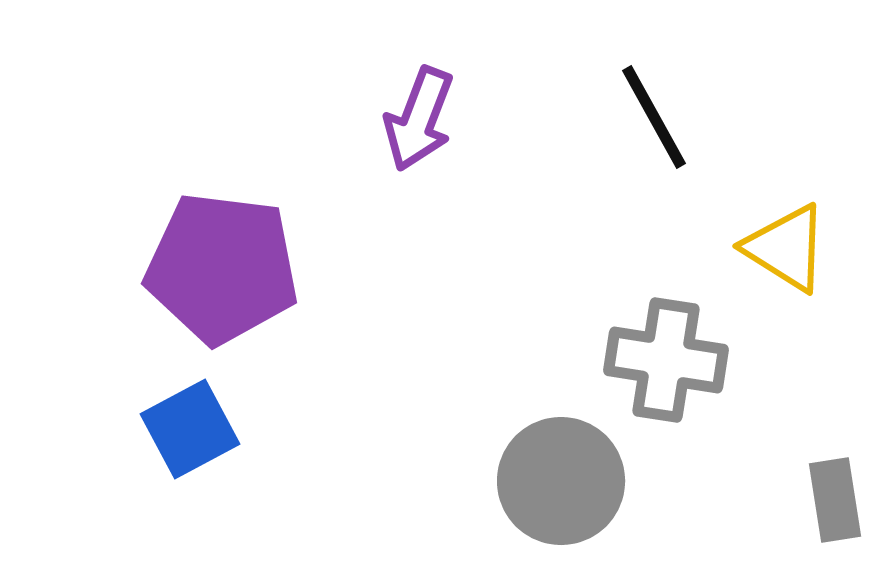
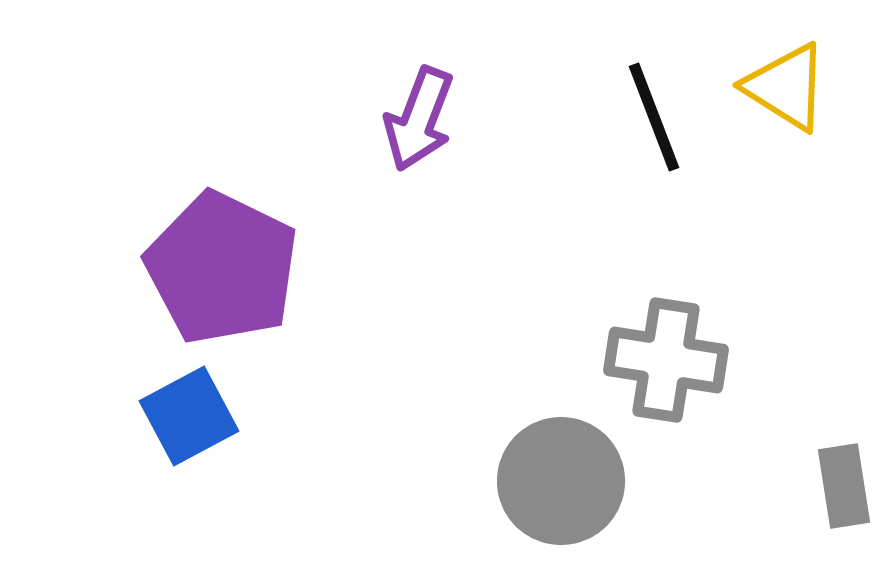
black line: rotated 8 degrees clockwise
yellow triangle: moved 161 px up
purple pentagon: rotated 19 degrees clockwise
blue square: moved 1 px left, 13 px up
gray rectangle: moved 9 px right, 14 px up
